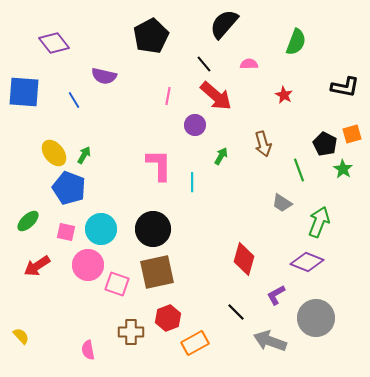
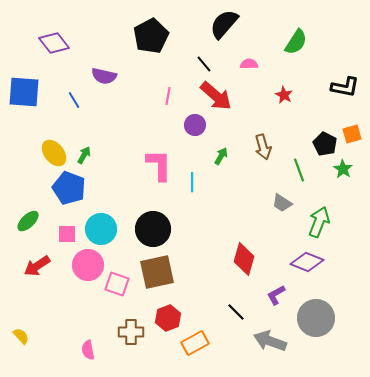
green semicircle at (296, 42): rotated 12 degrees clockwise
brown arrow at (263, 144): moved 3 px down
pink square at (66, 232): moved 1 px right, 2 px down; rotated 12 degrees counterclockwise
